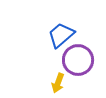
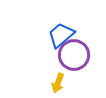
purple circle: moved 4 px left, 5 px up
